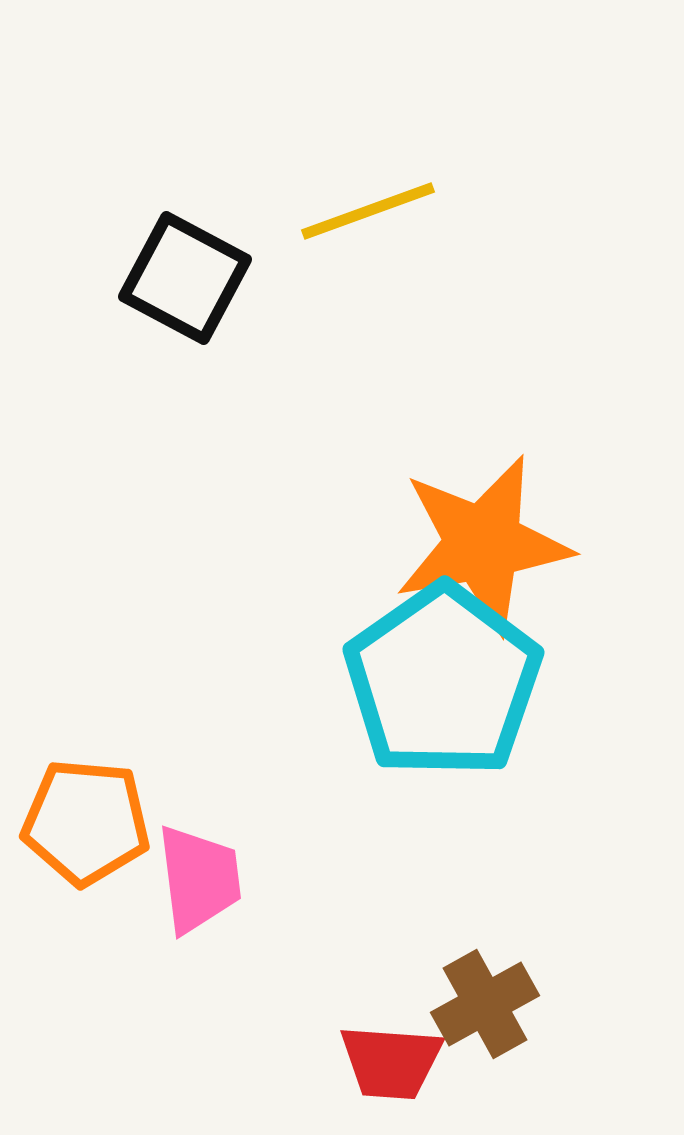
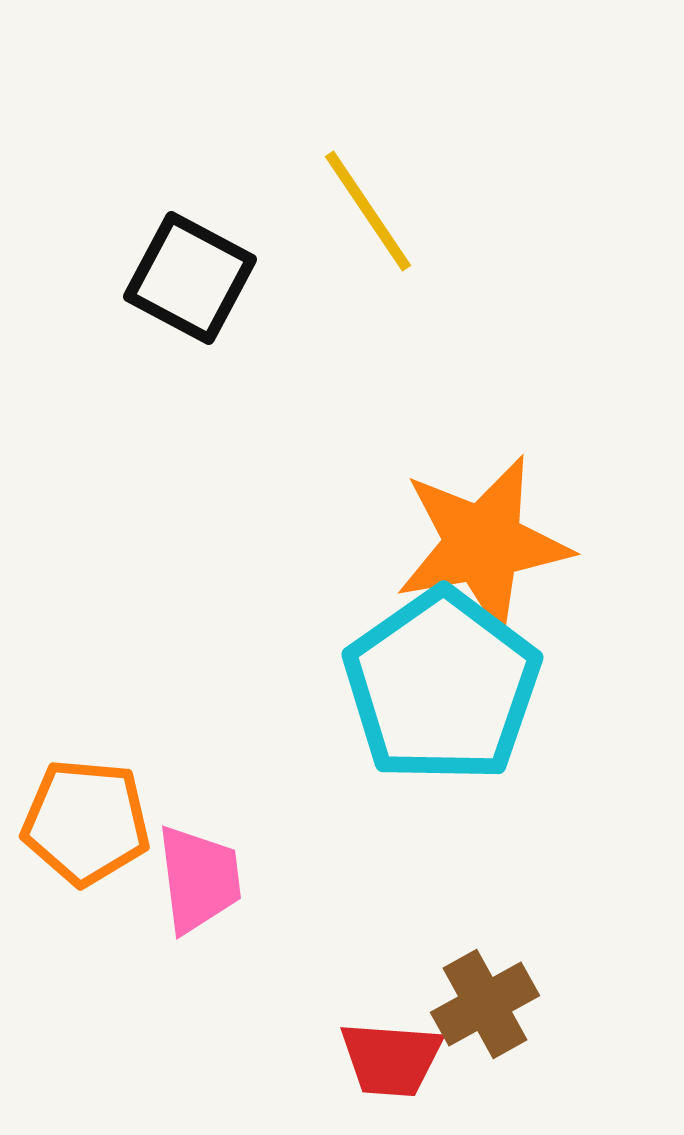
yellow line: rotated 76 degrees clockwise
black square: moved 5 px right
cyan pentagon: moved 1 px left, 5 px down
red trapezoid: moved 3 px up
